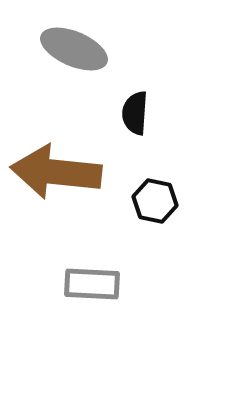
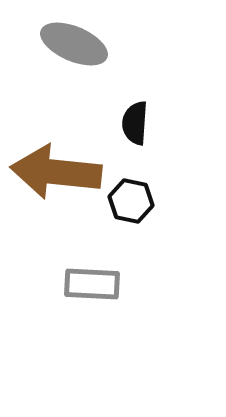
gray ellipse: moved 5 px up
black semicircle: moved 10 px down
black hexagon: moved 24 px left
